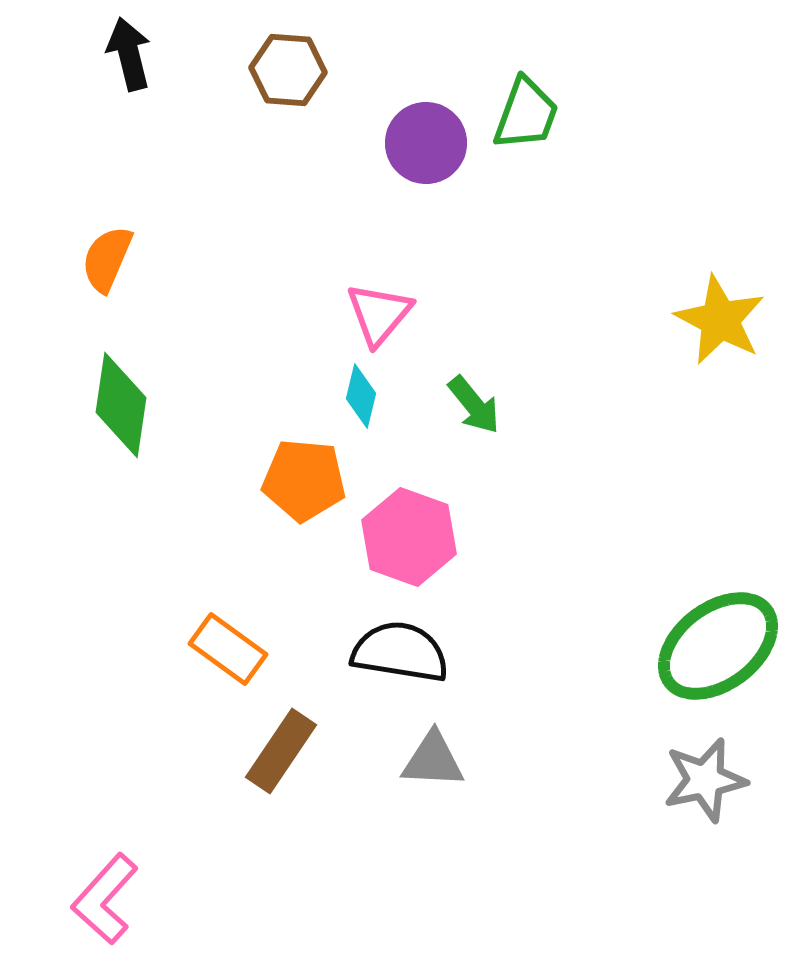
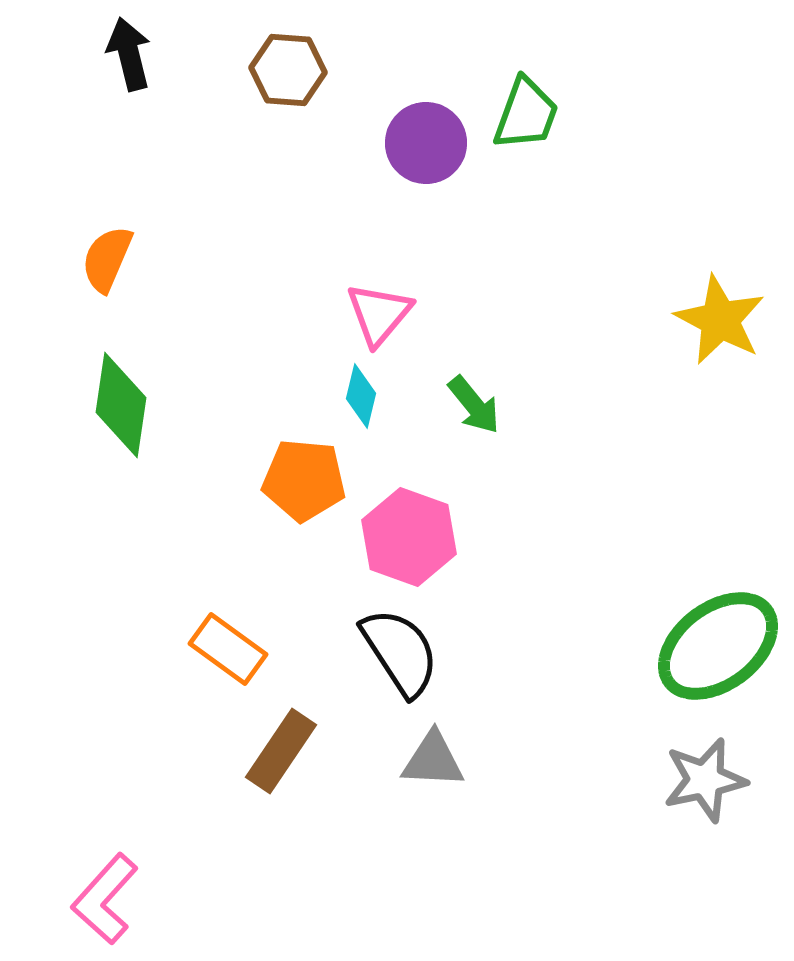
black semicircle: rotated 48 degrees clockwise
